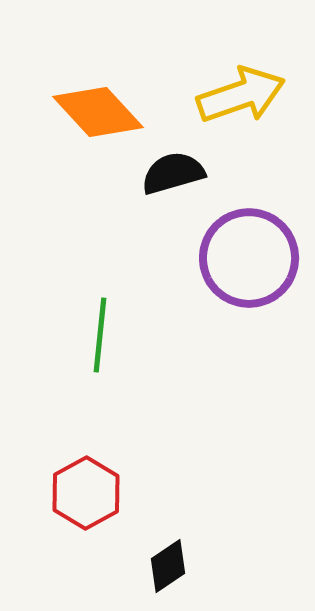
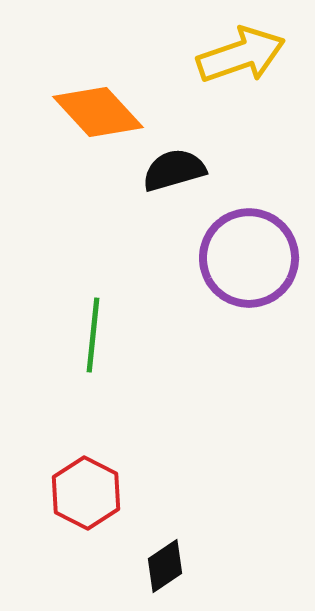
yellow arrow: moved 40 px up
black semicircle: moved 1 px right, 3 px up
green line: moved 7 px left
red hexagon: rotated 4 degrees counterclockwise
black diamond: moved 3 px left
